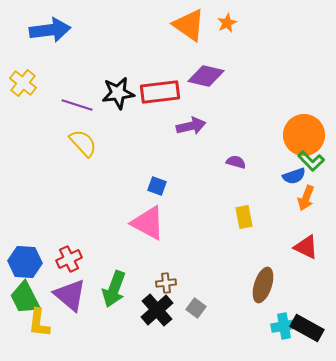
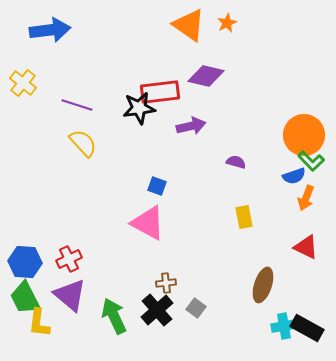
black star: moved 21 px right, 15 px down
green arrow: moved 27 px down; rotated 135 degrees clockwise
